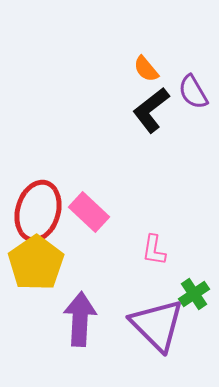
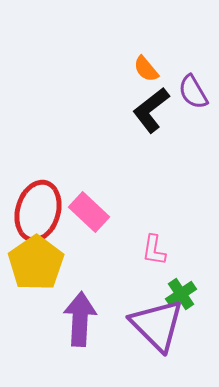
green cross: moved 13 px left
